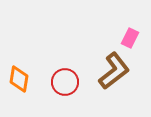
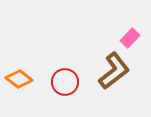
pink rectangle: rotated 18 degrees clockwise
orange diamond: rotated 60 degrees counterclockwise
